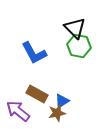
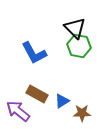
brown star: moved 25 px right; rotated 12 degrees clockwise
